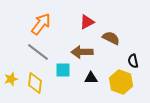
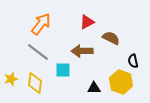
brown arrow: moved 1 px up
black triangle: moved 3 px right, 10 px down
